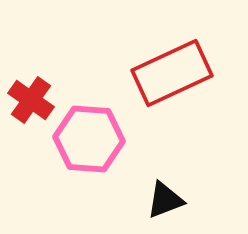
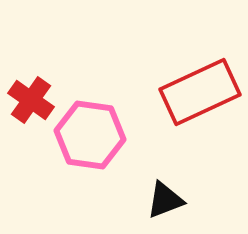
red rectangle: moved 28 px right, 19 px down
pink hexagon: moved 1 px right, 4 px up; rotated 4 degrees clockwise
